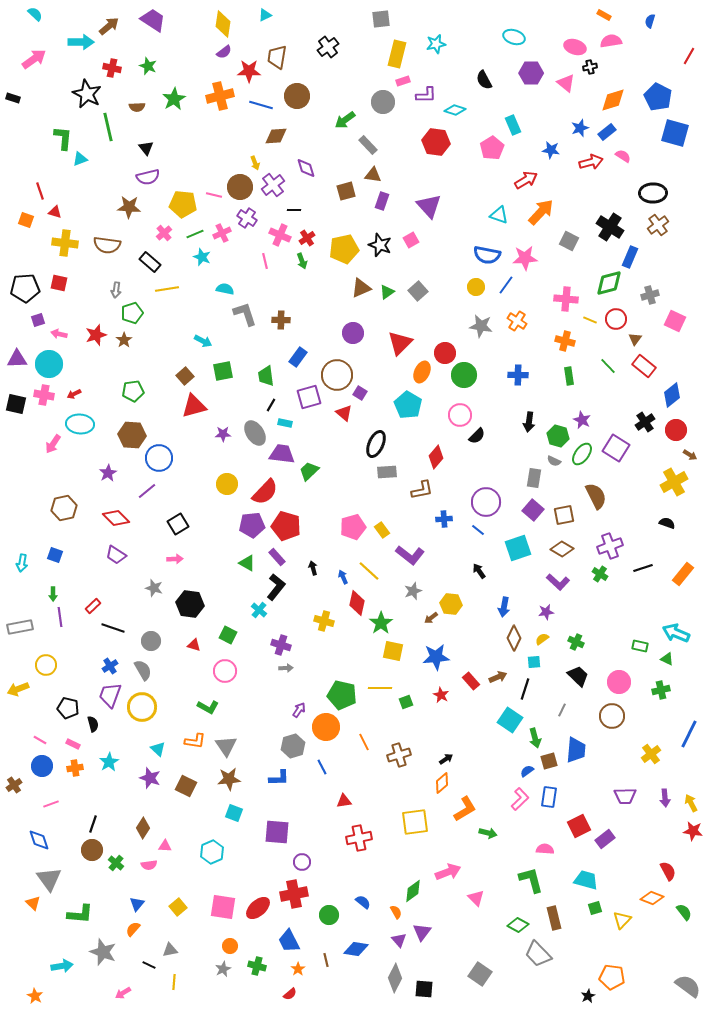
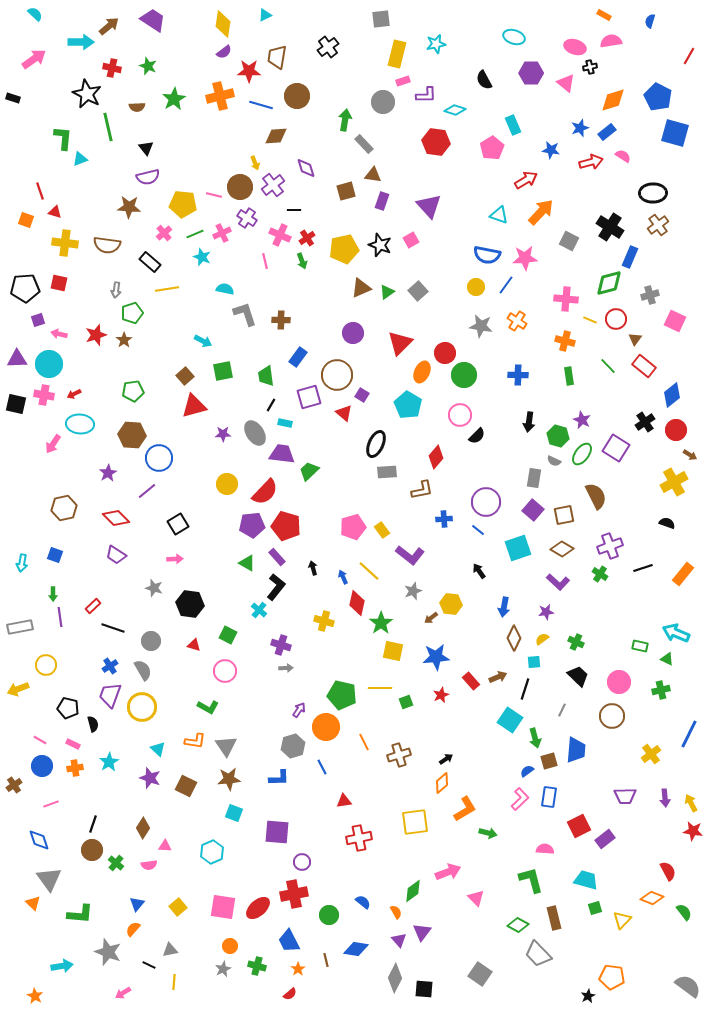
green arrow at (345, 120): rotated 135 degrees clockwise
gray rectangle at (368, 145): moved 4 px left, 1 px up
purple square at (360, 393): moved 2 px right, 2 px down
red star at (441, 695): rotated 21 degrees clockwise
gray star at (103, 952): moved 5 px right
